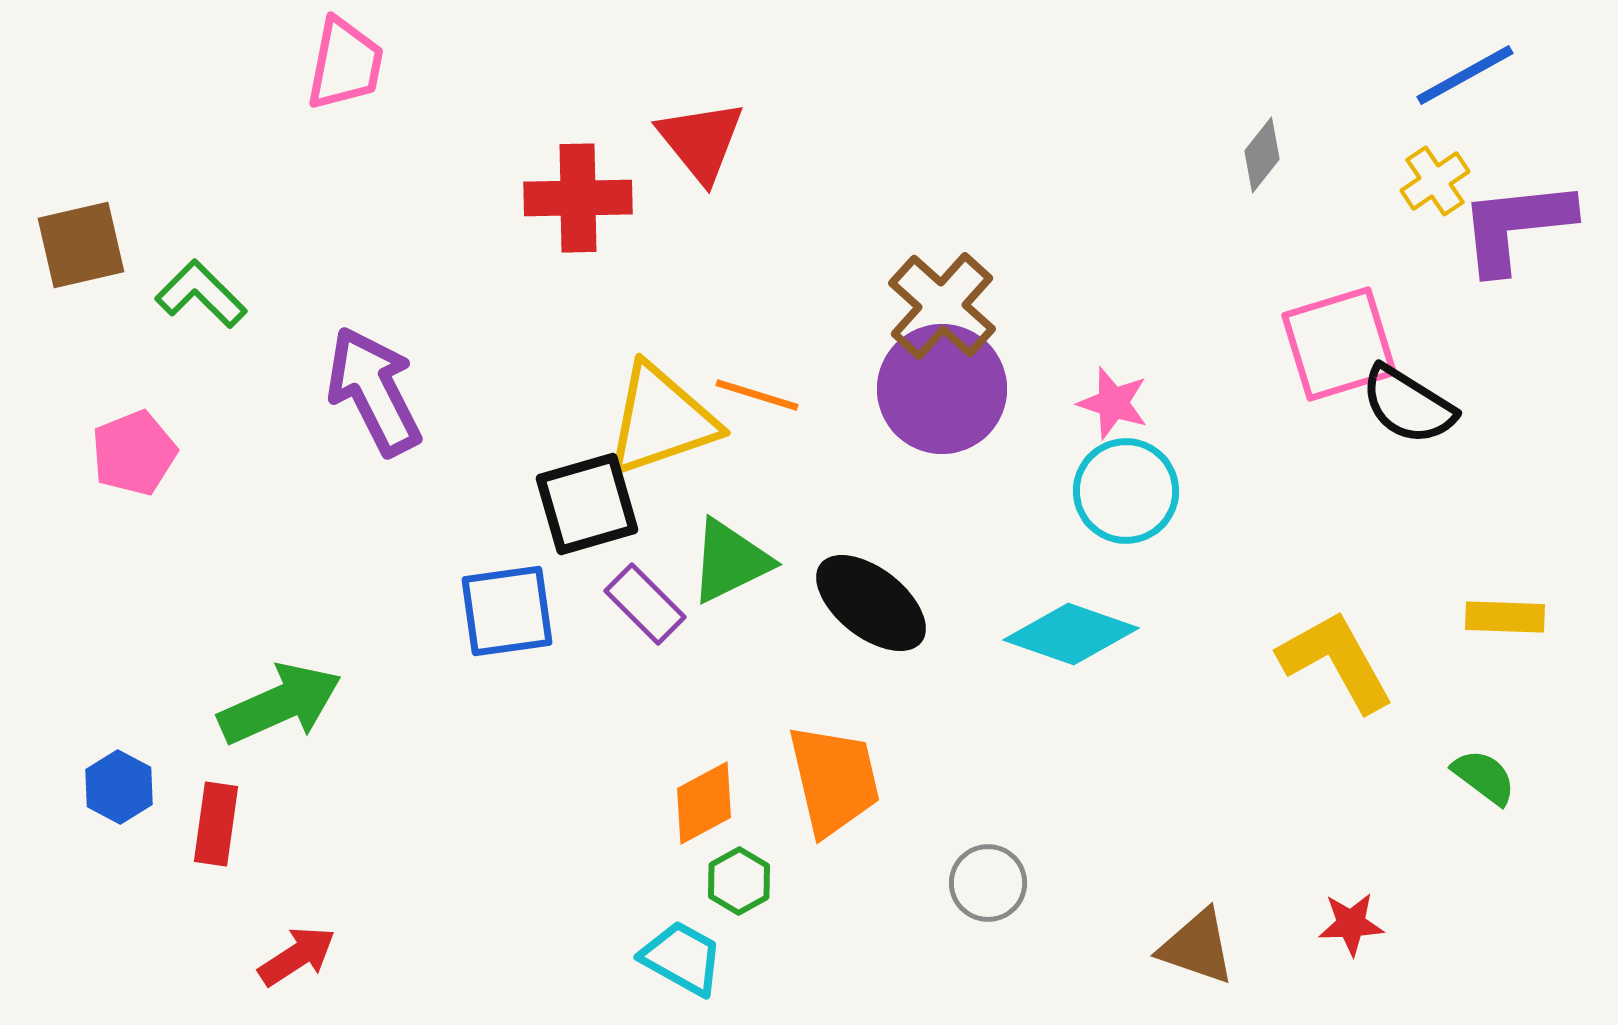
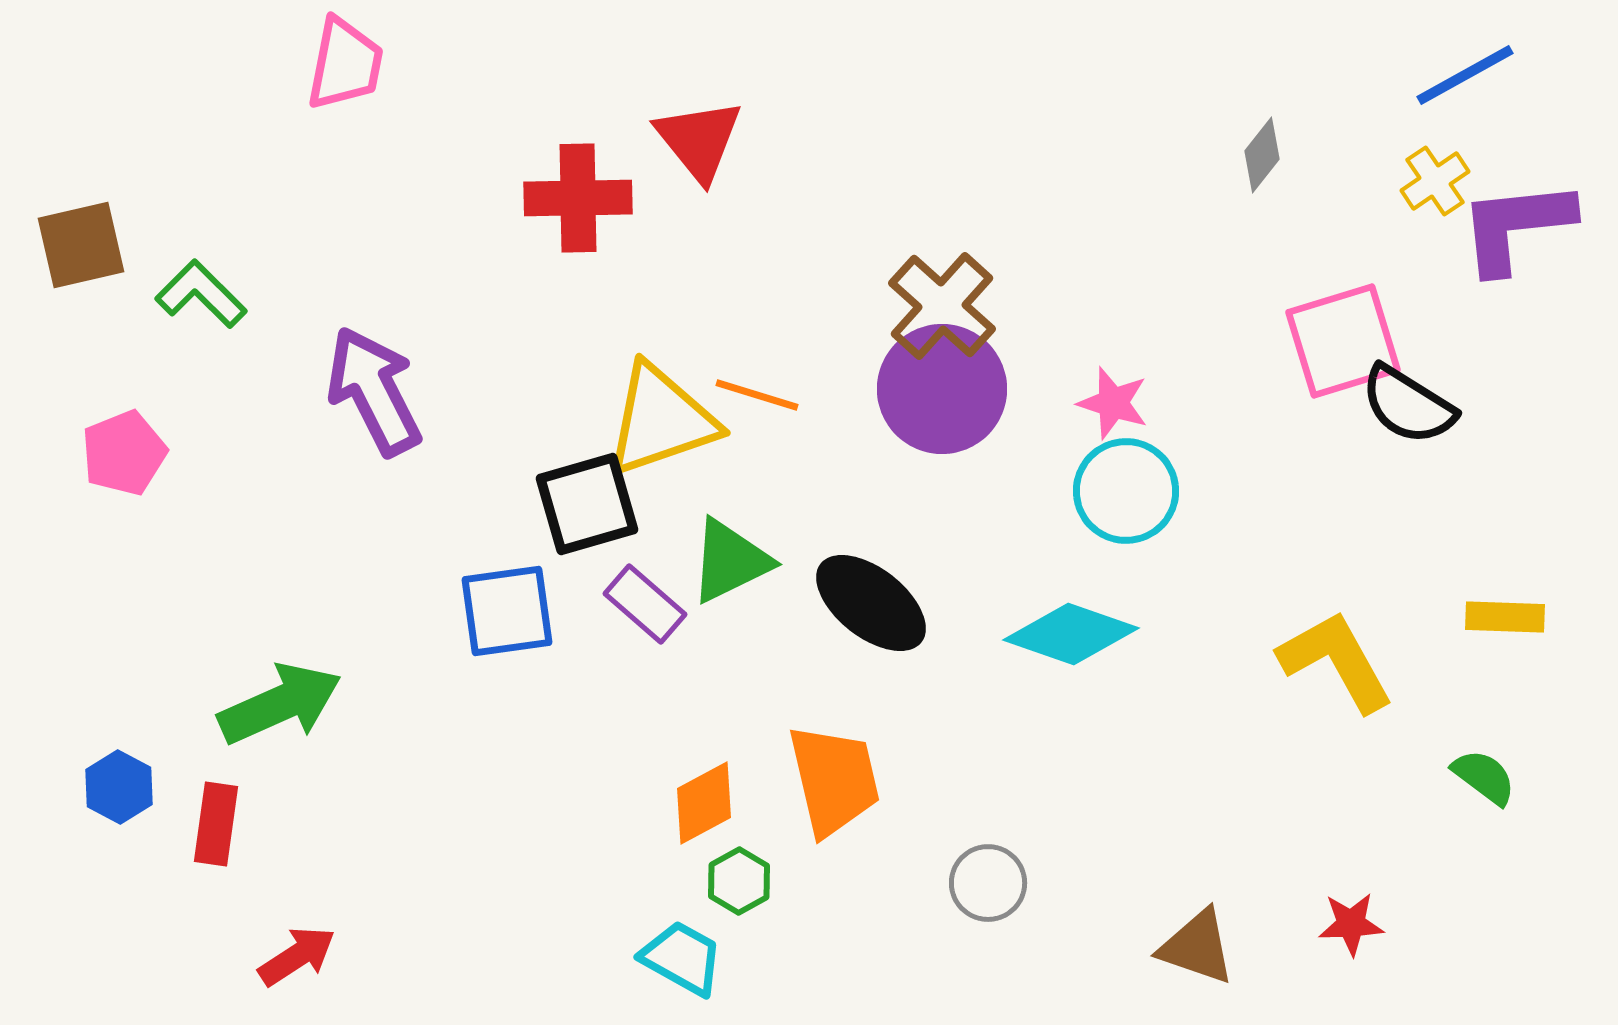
red triangle: moved 2 px left, 1 px up
pink square: moved 4 px right, 3 px up
pink pentagon: moved 10 px left
purple rectangle: rotated 4 degrees counterclockwise
